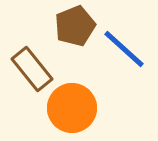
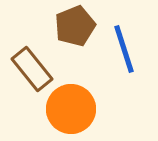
blue line: rotated 30 degrees clockwise
orange circle: moved 1 px left, 1 px down
